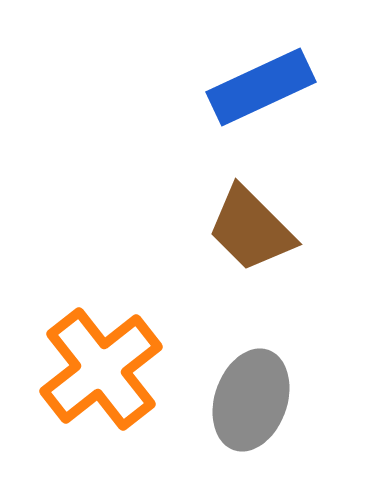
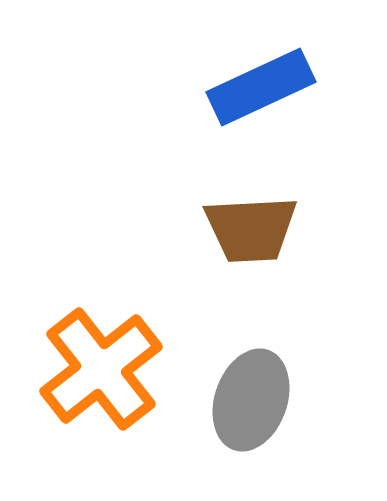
brown trapezoid: rotated 48 degrees counterclockwise
